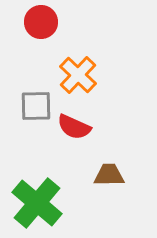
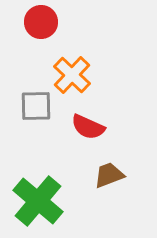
orange cross: moved 6 px left
red semicircle: moved 14 px right
brown trapezoid: rotated 20 degrees counterclockwise
green cross: moved 1 px right, 2 px up
